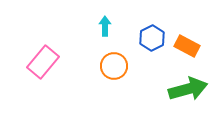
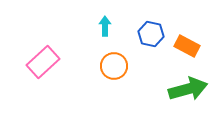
blue hexagon: moved 1 px left, 4 px up; rotated 20 degrees counterclockwise
pink rectangle: rotated 8 degrees clockwise
